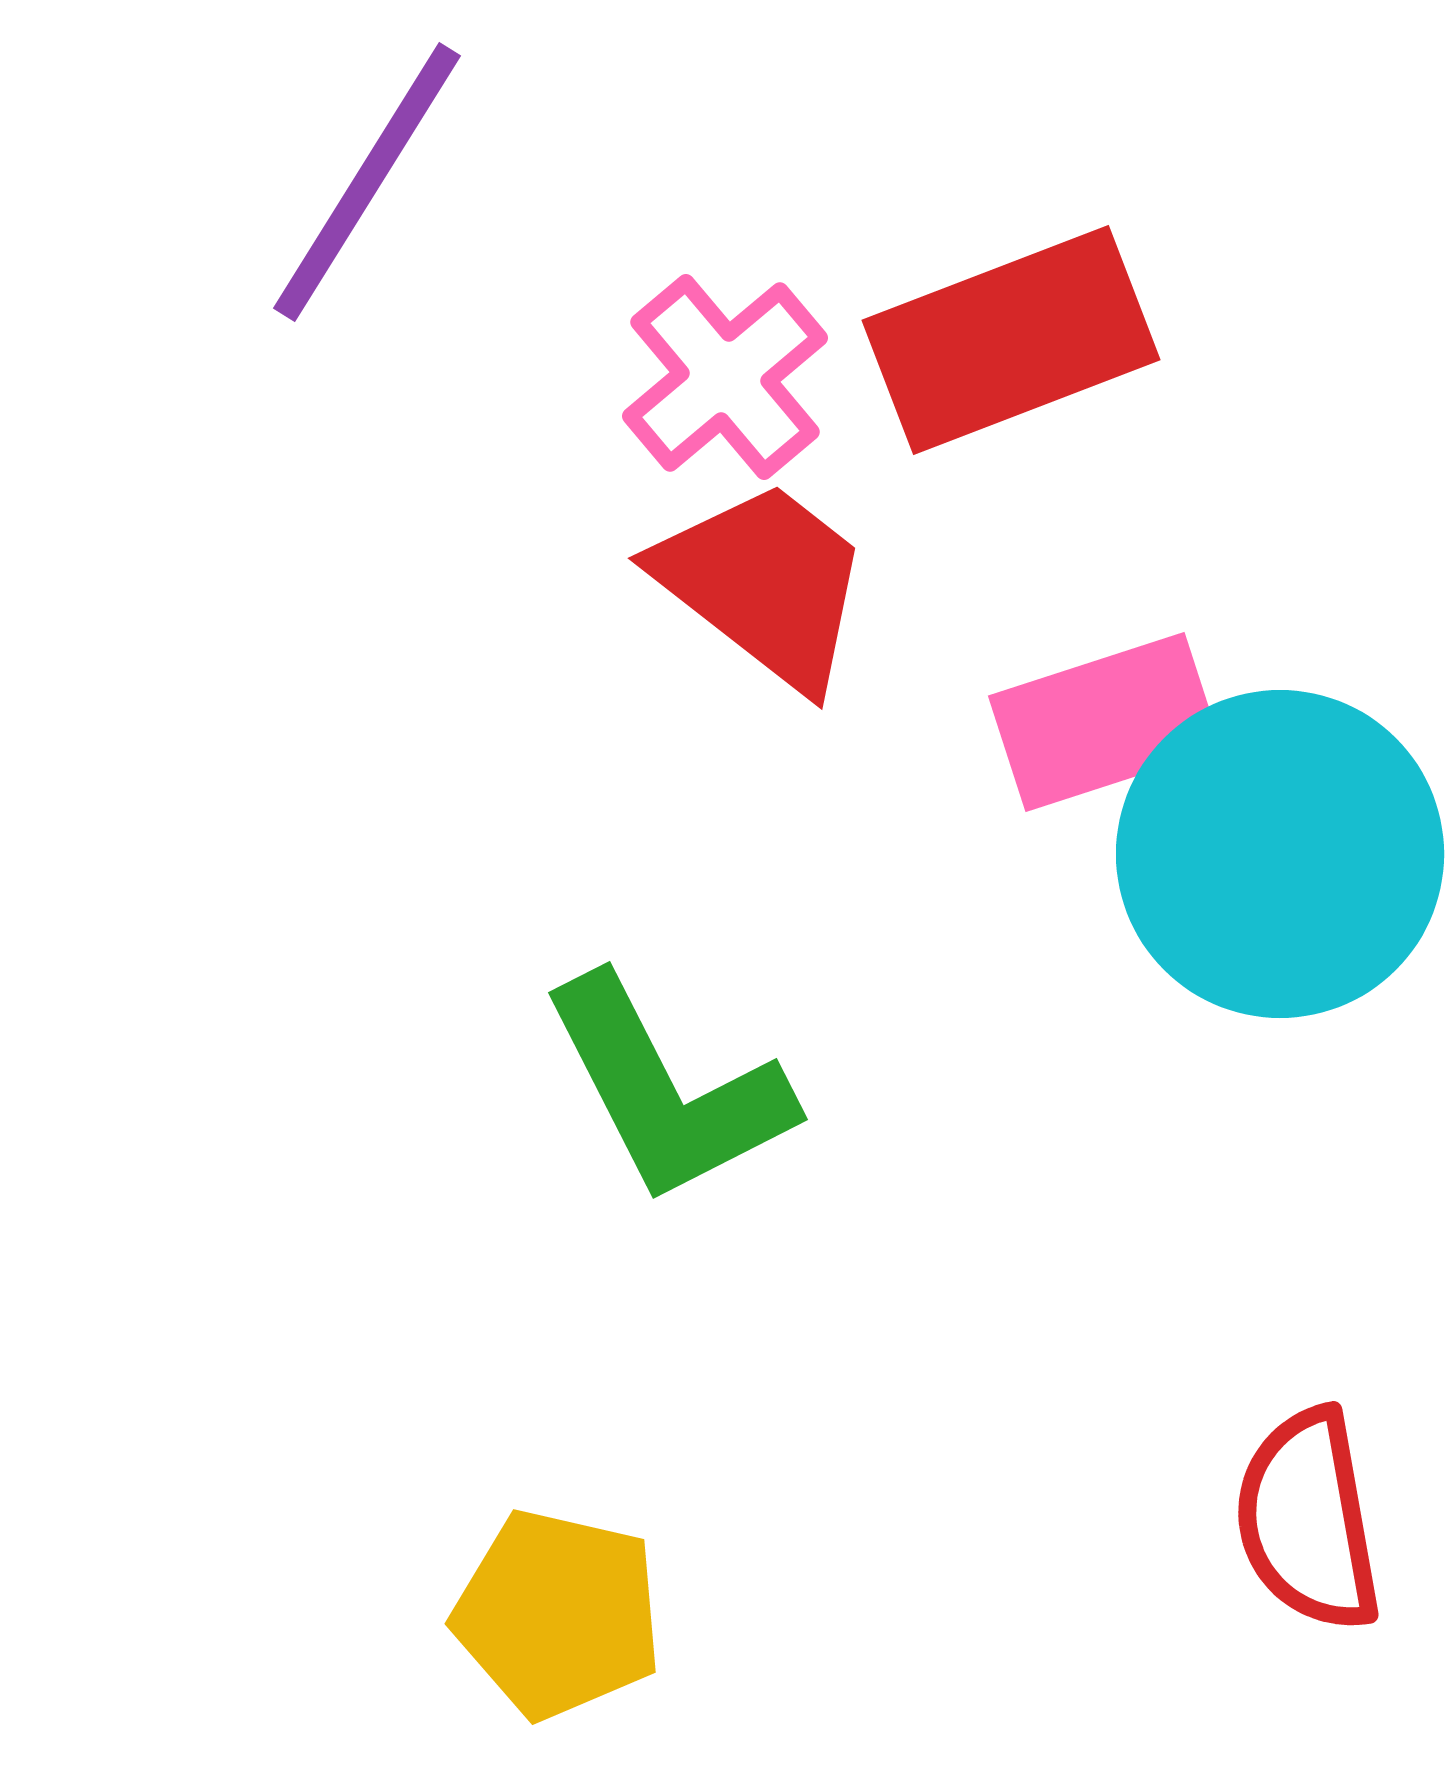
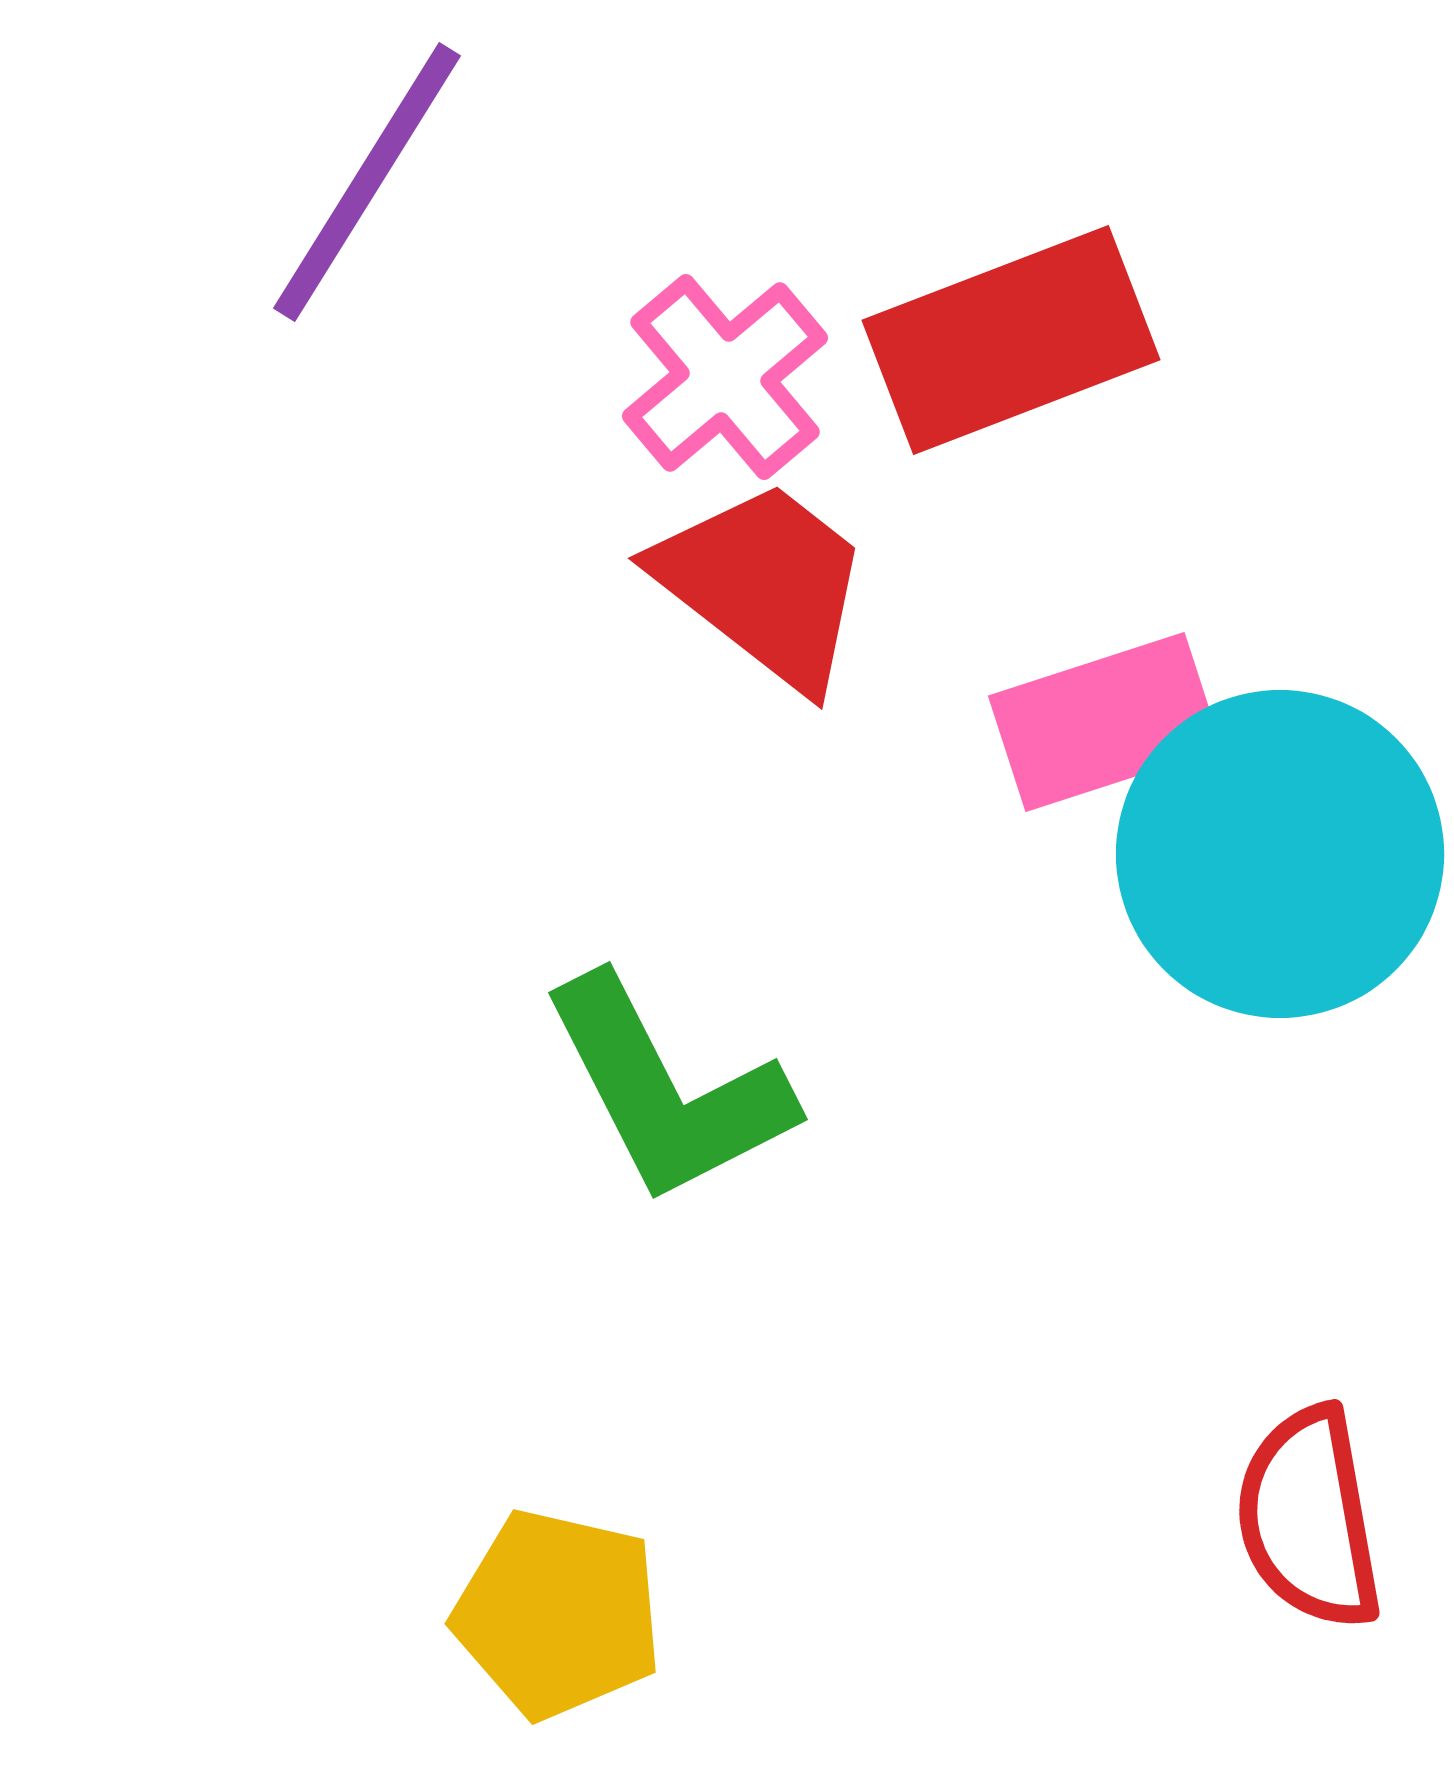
red semicircle: moved 1 px right, 2 px up
